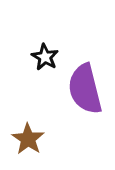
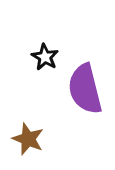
brown star: rotated 12 degrees counterclockwise
